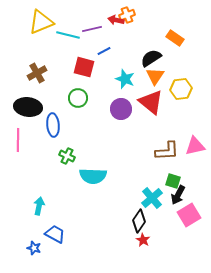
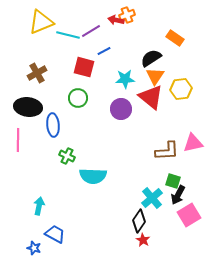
purple line: moved 1 px left, 2 px down; rotated 18 degrees counterclockwise
cyan star: rotated 24 degrees counterclockwise
red triangle: moved 5 px up
pink triangle: moved 2 px left, 3 px up
